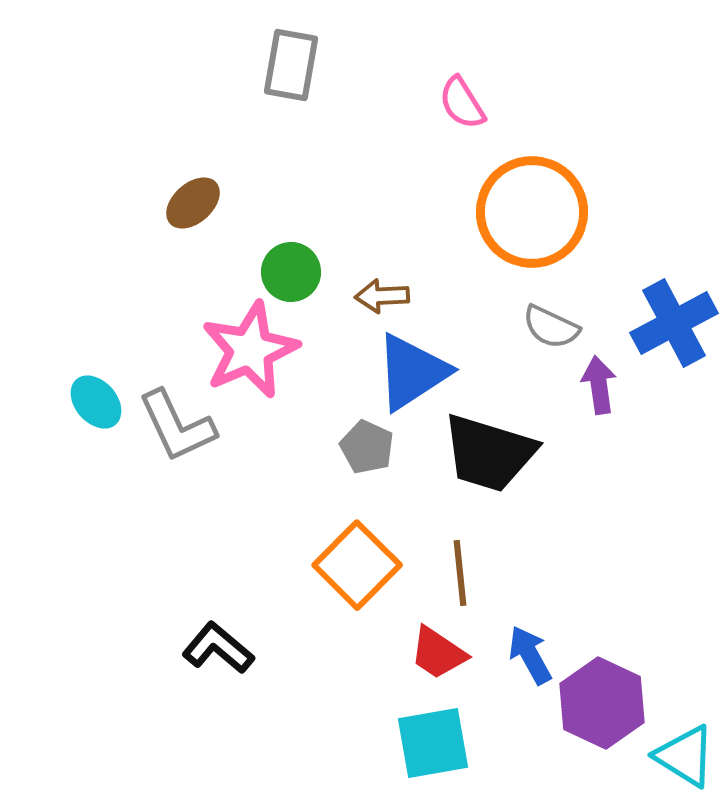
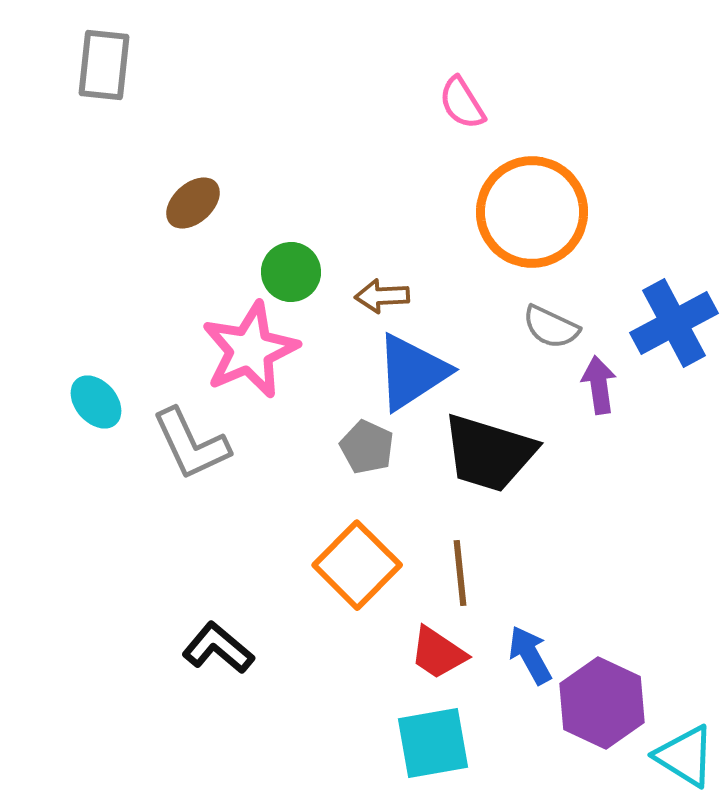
gray rectangle: moved 187 px left; rotated 4 degrees counterclockwise
gray L-shape: moved 14 px right, 18 px down
